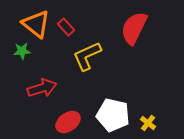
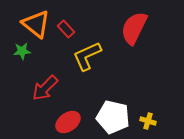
red rectangle: moved 2 px down
red arrow: moved 3 px right; rotated 152 degrees clockwise
white pentagon: moved 2 px down
yellow cross: moved 2 px up; rotated 21 degrees counterclockwise
